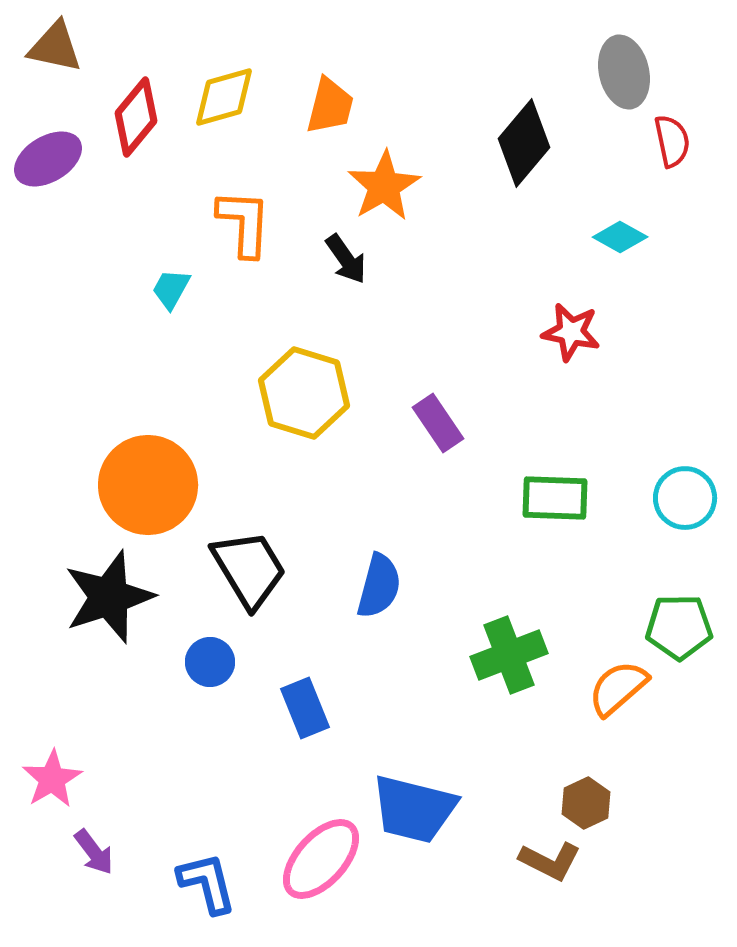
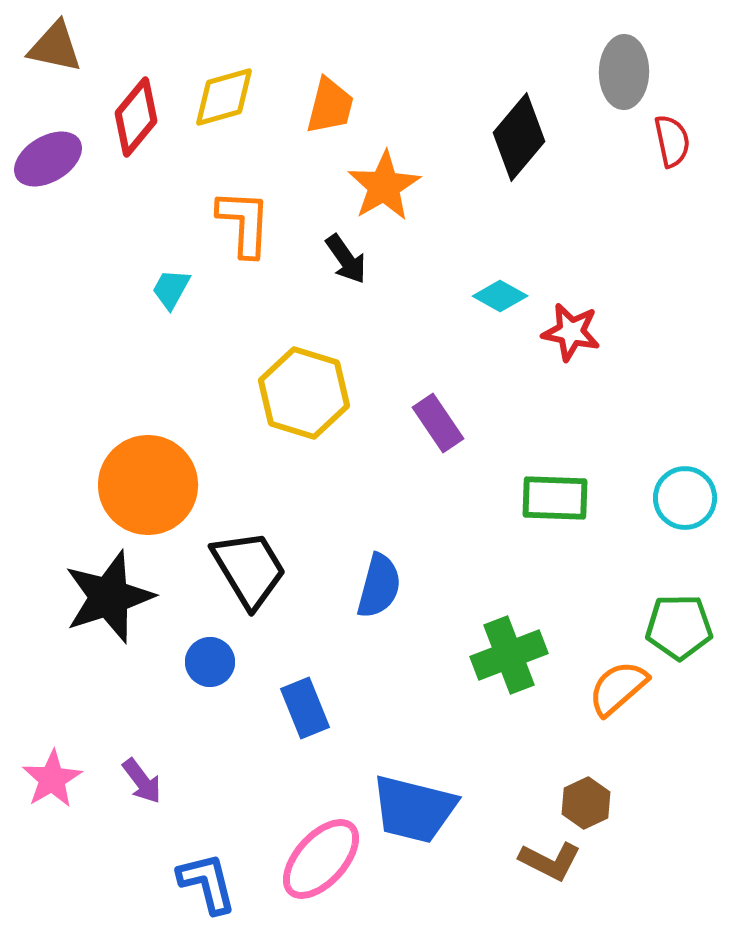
gray ellipse: rotated 14 degrees clockwise
black diamond: moved 5 px left, 6 px up
cyan diamond: moved 120 px left, 59 px down
purple arrow: moved 48 px right, 71 px up
